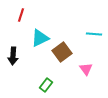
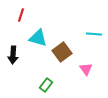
cyan triangle: moved 2 px left; rotated 42 degrees clockwise
black arrow: moved 1 px up
